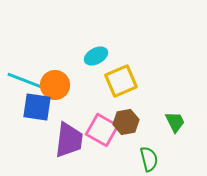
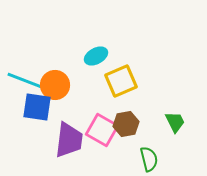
brown hexagon: moved 2 px down
